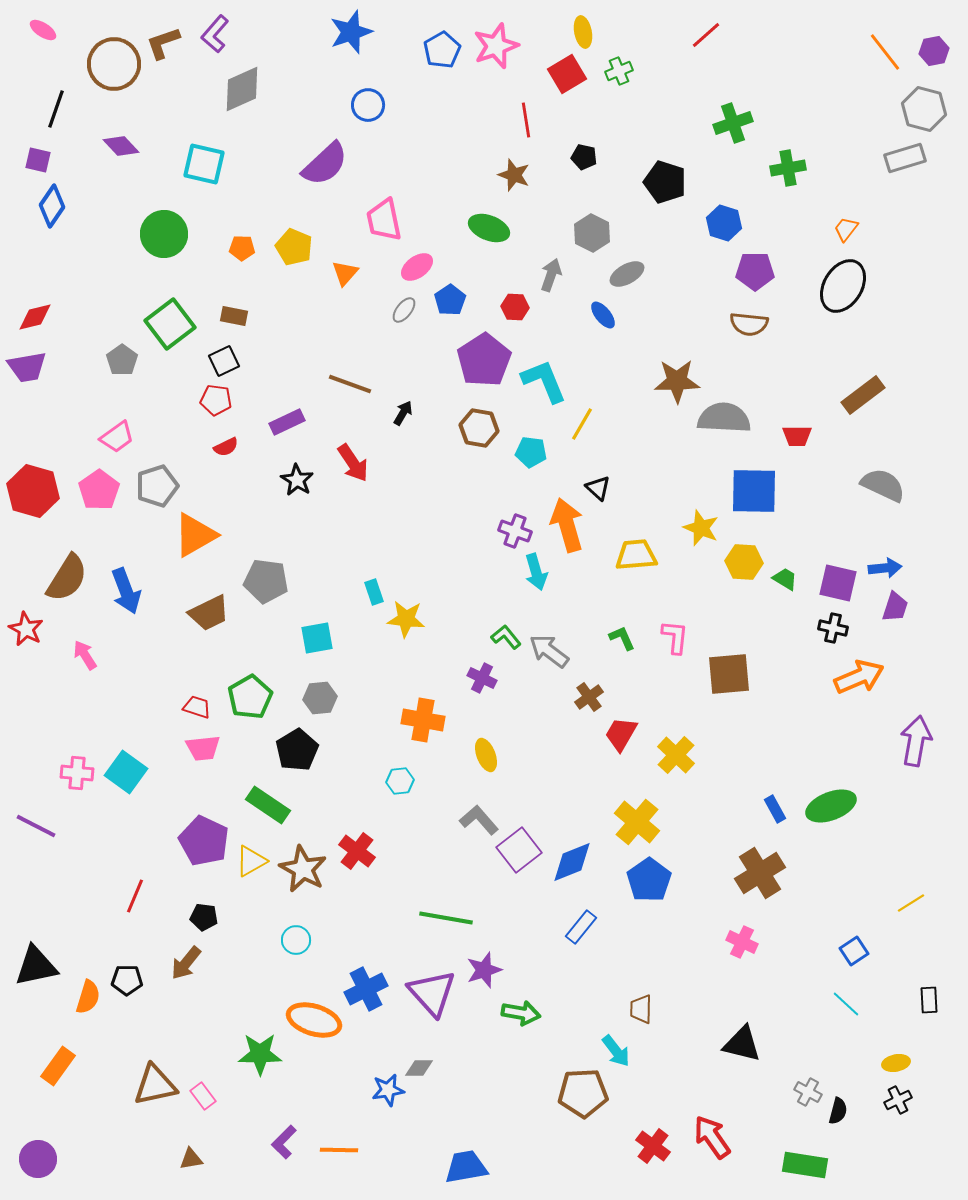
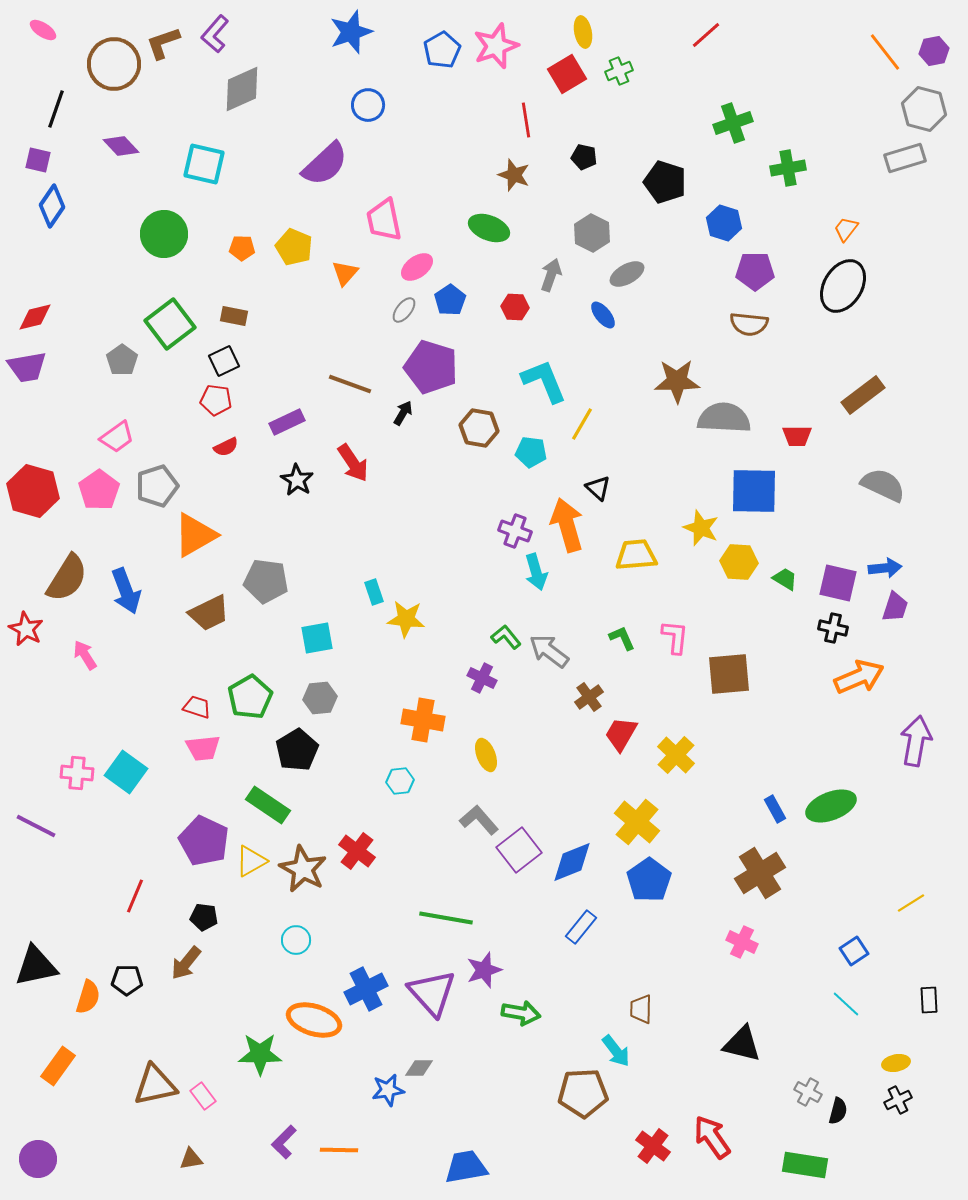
purple pentagon at (484, 360): moved 53 px left, 7 px down; rotated 22 degrees counterclockwise
yellow hexagon at (744, 562): moved 5 px left
